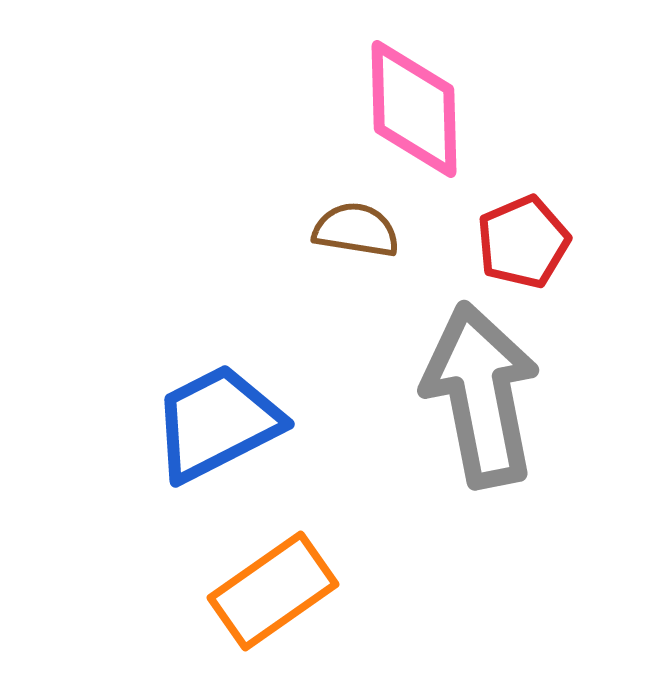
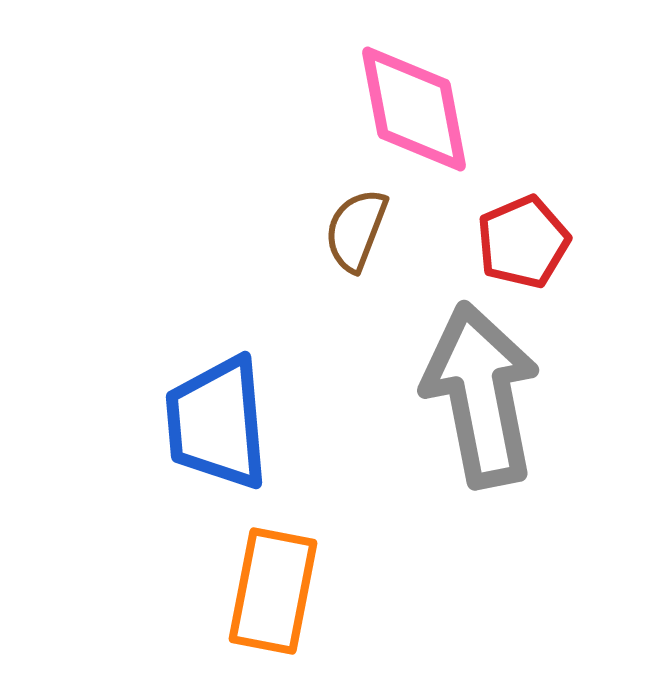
pink diamond: rotated 9 degrees counterclockwise
brown semicircle: rotated 78 degrees counterclockwise
blue trapezoid: rotated 68 degrees counterclockwise
orange rectangle: rotated 44 degrees counterclockwise
